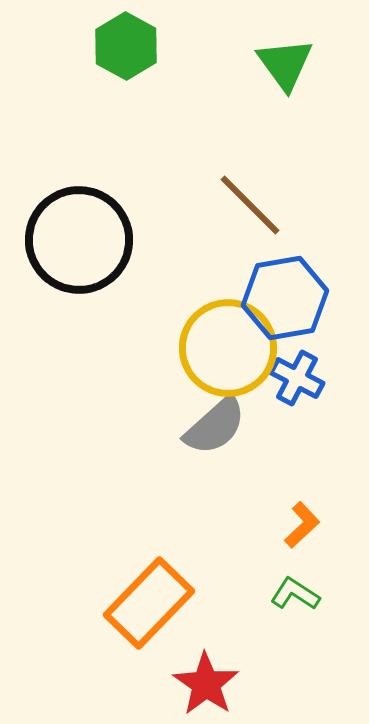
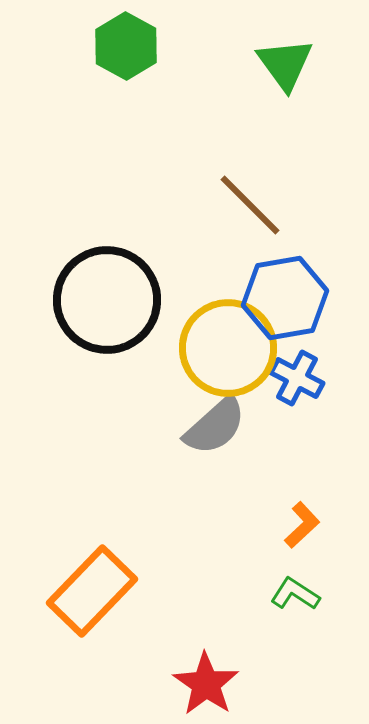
black circle: moved 28 px right, 60 px down
orange rectangle: moved 57 px left, 12 px up
